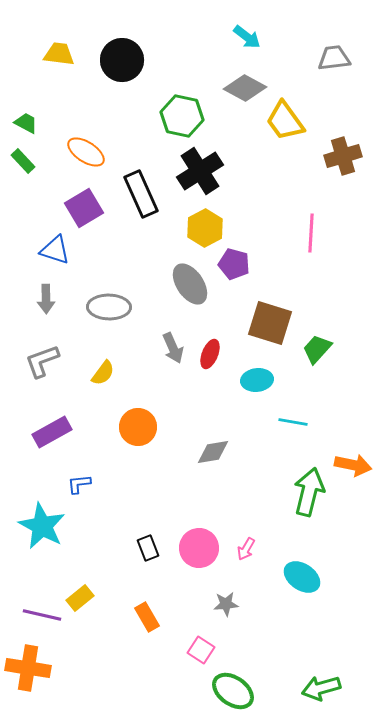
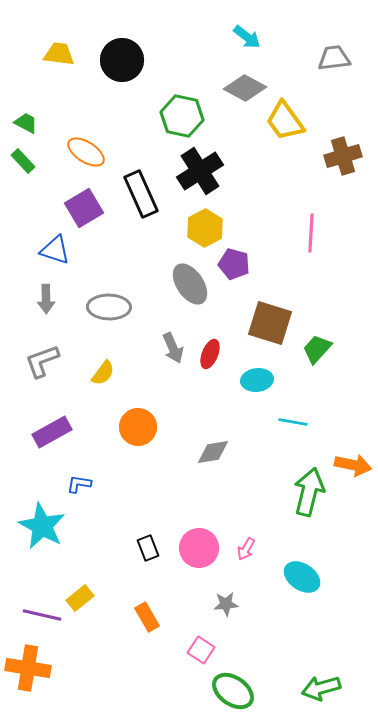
blue L-shape at (79, 484): rotated 15 degrees clockwise
